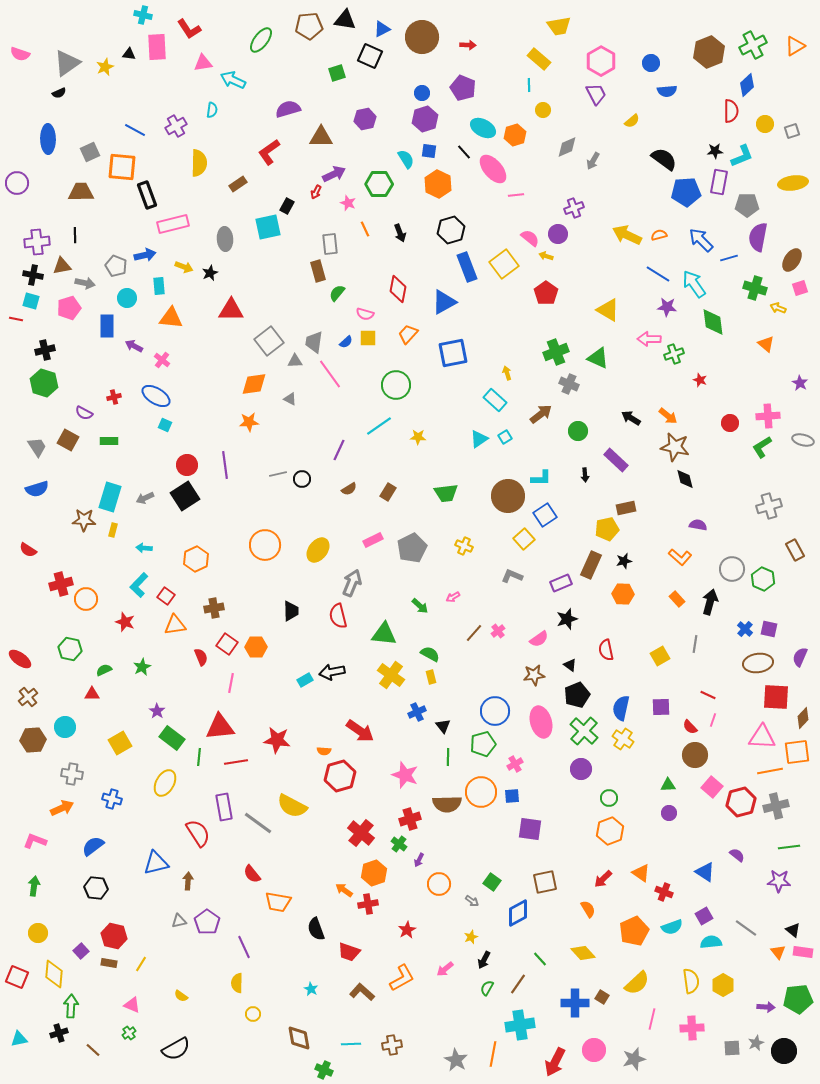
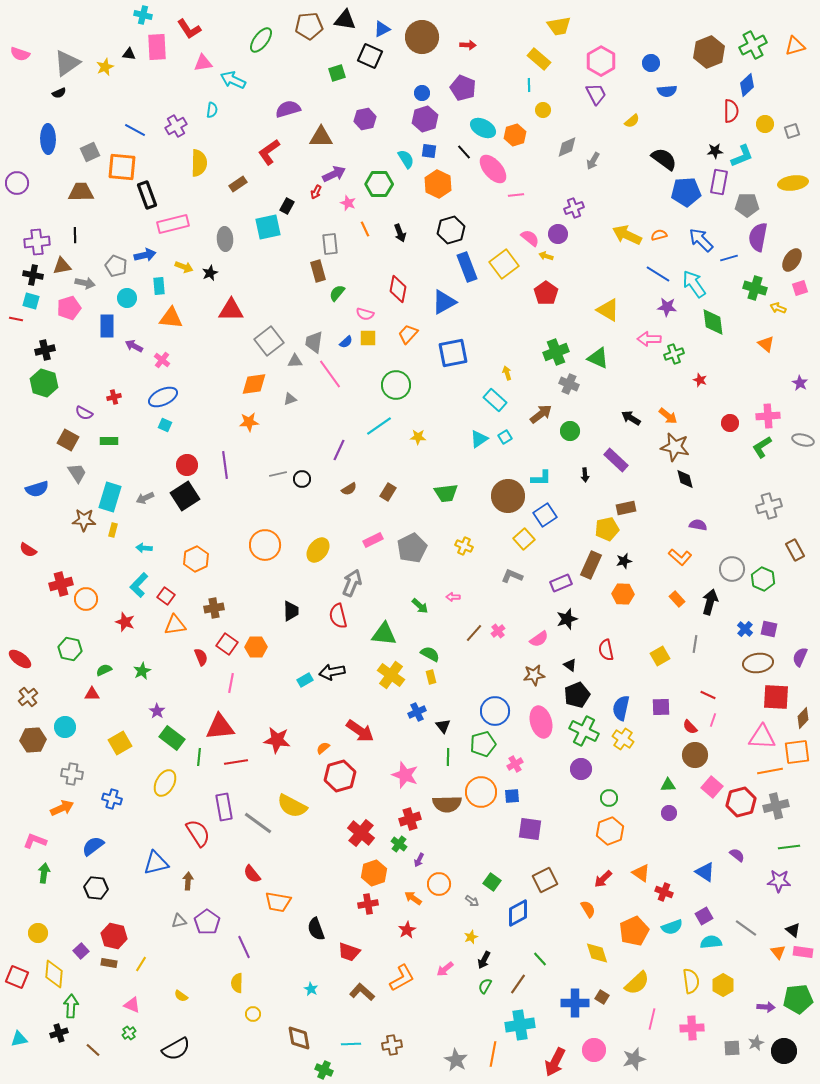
orange triangle at (795, 46): rotated 15 degrees clockwise
blue ellipse at (156, 396): moved 7 px right, 1 px down; rotated 56 degrees counterclockwise
gray triangle at (290, 399): rotated 48 degrees counterclockwise
green circle at (578, 431): moved 8 px left
gray trapezoid at (37, 447): moved 40 px right, 26 px down
pink arrow at (453, 597): rotated 32 degrees clockwise
green star at (142, 667): moved 4 px down
green cross at (584, 731): rotated 16 degrees counterclockwise
orange semicircle at (324, 751): moved 1 px left, 3 px up; rotated 136 degrees clockwise
brown square at (545, 882): moved 2 px up; rotated 15 degrees counterclockwise
green arrow at (34, 886): moved 10 px right, 13 px up
orange arrow at (344, 890): moved 69 px right, 8 px down
yellow diamond at (583, 953): moved 14 px right; rotated 25 degrees clockwise
green semicircle at (487, 988): moved 2 px left, 2 px up
